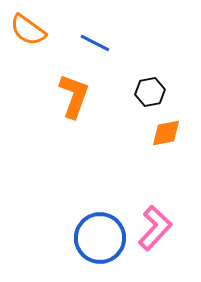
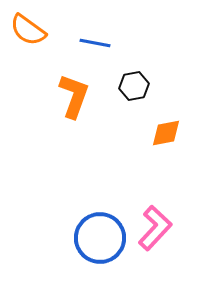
blue line: rotated 16 degrees counterclockwise
black hexagon: moved 16 px left, 6 px up
